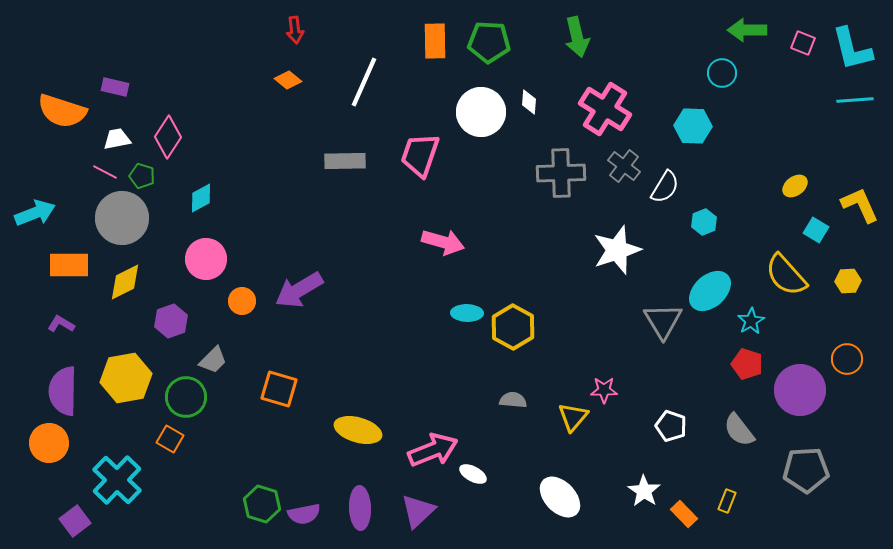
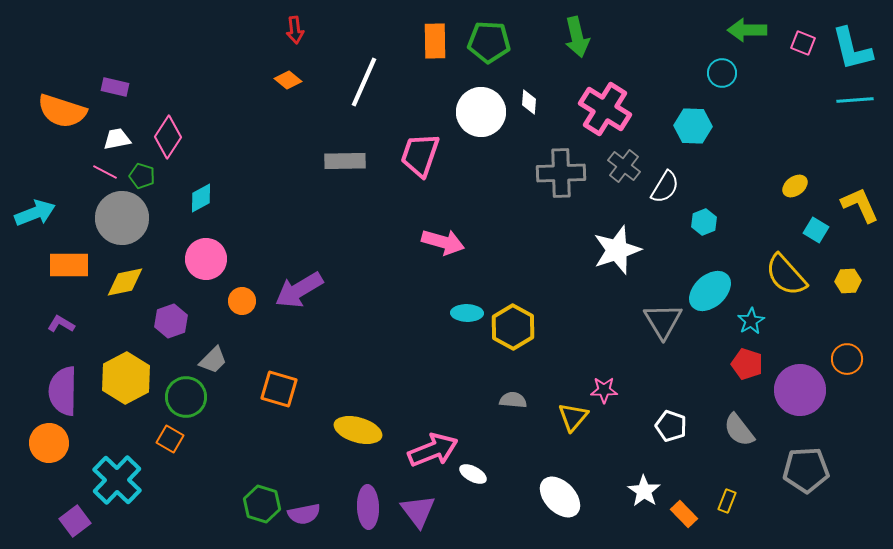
yellow diamond at (125, 282): rotated 15 degrees clockwise
yellow hexagon at (126, 378): rotated 18 degrees counterclockwise
purple ellipse at (360, 508): moved 8 px right, 1 px up
purple triangle at (418, 511): rotated 24 degrees counterclockwise
